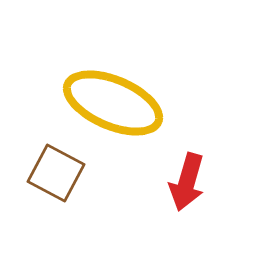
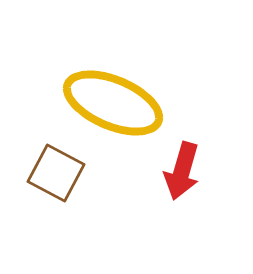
red arrow: moved 5 px left, 11 px up
